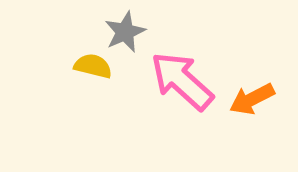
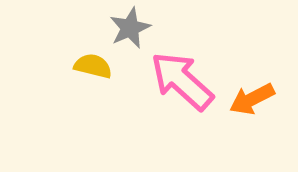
gray star: moved 5 px right, 4 px up
